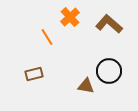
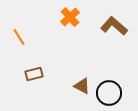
brown L-shape: moved 5 px right, 2 px down
orange line: moved 28 px left
black circle: moved 22 px down
brown triangle: moved 4 px left; rotated 18 degrees clockwise
